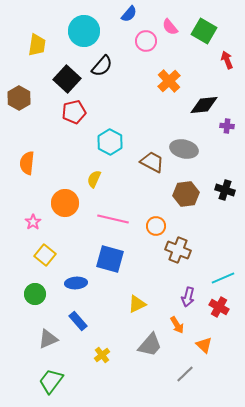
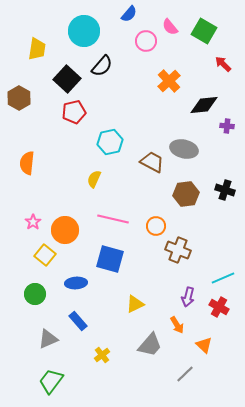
yellow trapezoid at (37, 45): moved 4 px down
red arrow at (227, 60): moved 4 px left, 4 px down; rotated 24 degrees counterclockwise
cyan hexagon at (110, 142): rotated 20 degrees clockwise
orange circle at (65, 203): moved 27 px down
yellow triangle at (137, 304): moved 2 px left
